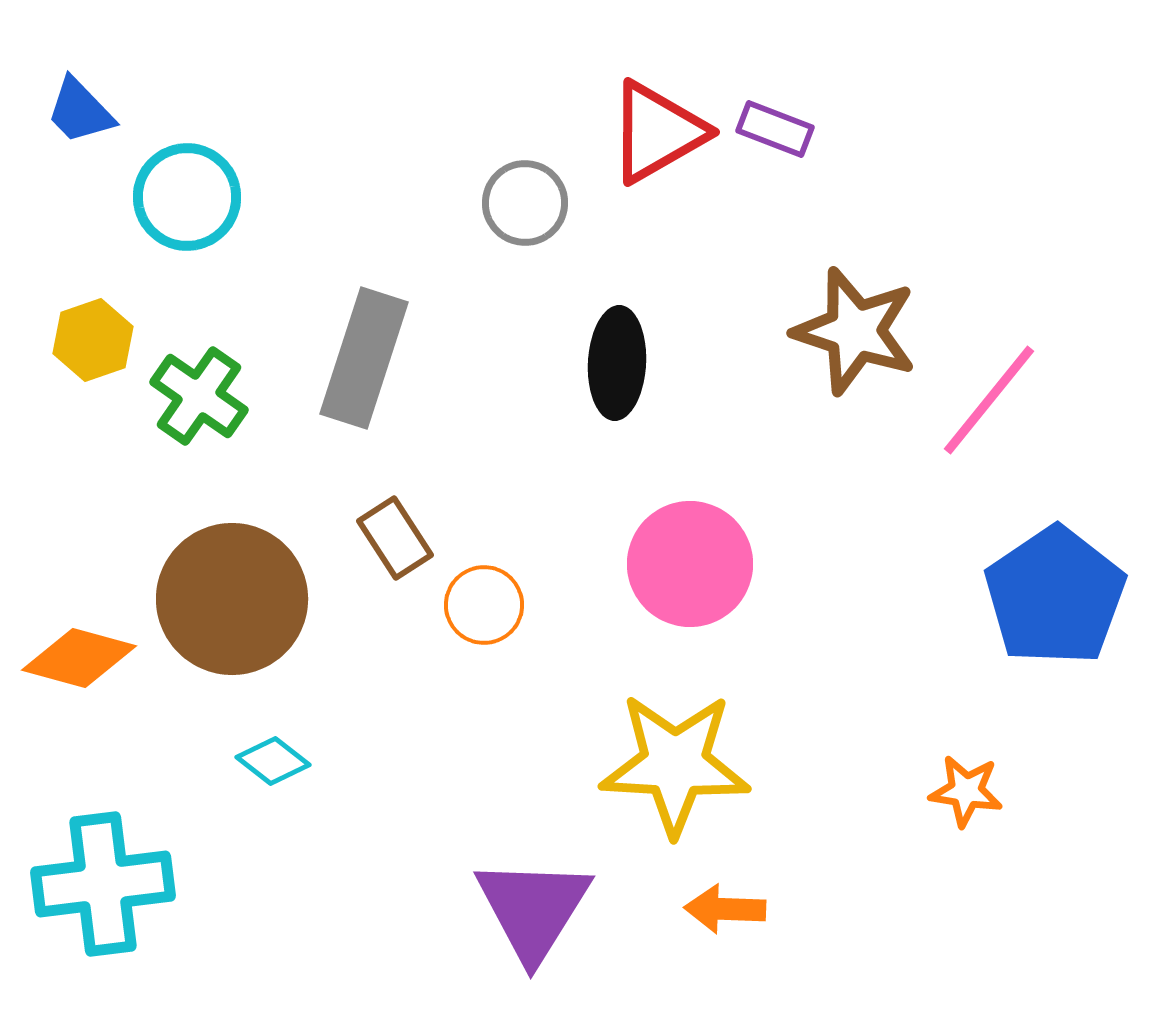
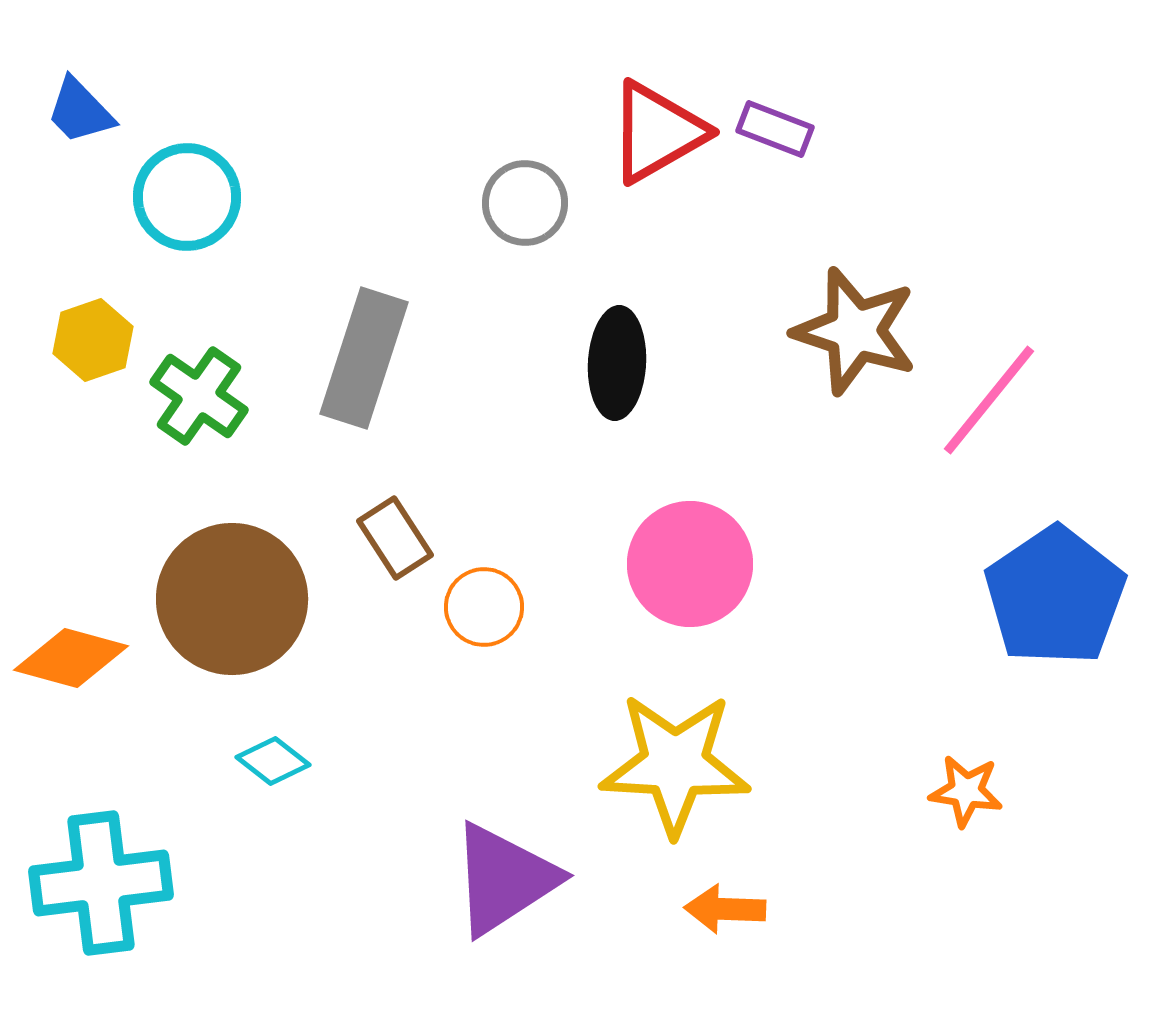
orange circle: moved 2 px down
orange diamond: moved 8 px left
cyan cross: moved 2 px left, 1 px up
purple triangle: moved 29 px left, 30 px up; rotated 25 degrees clockwise
